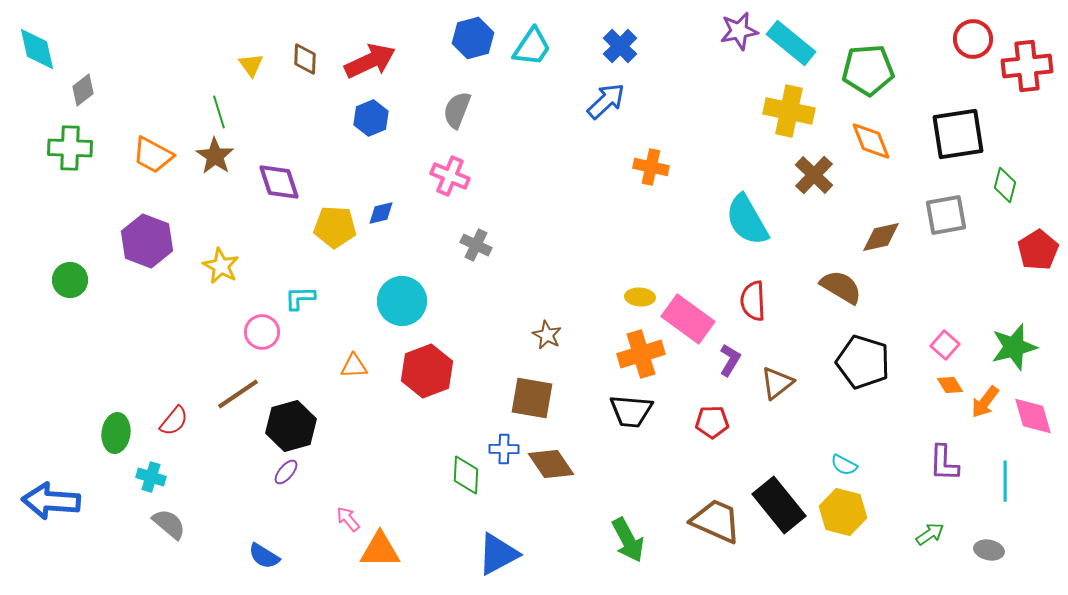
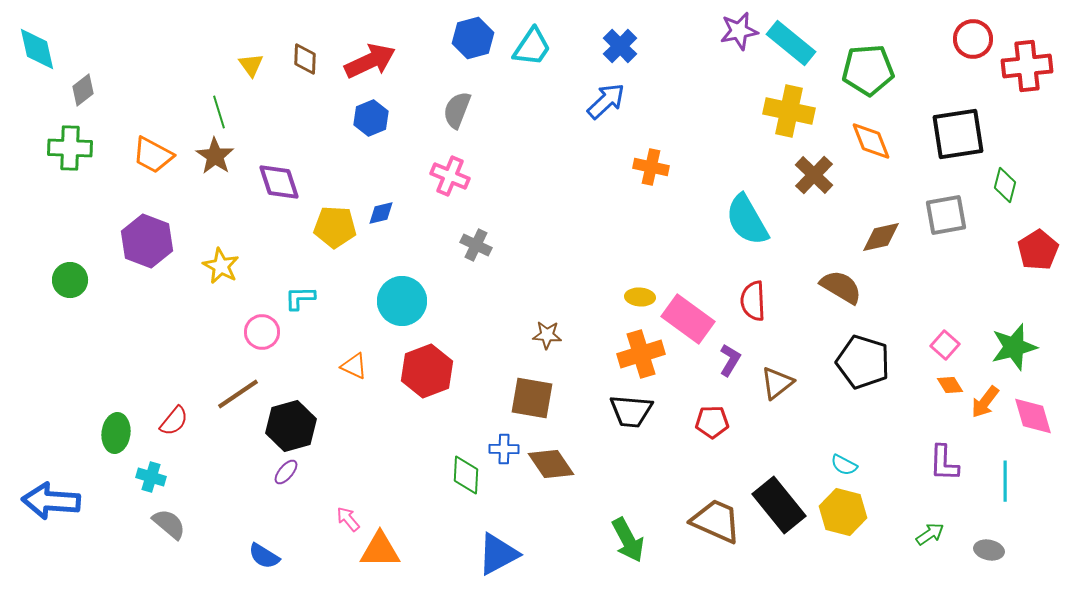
brown star at (547, 335): rotated 24 degrees counterclockwise
orange triangle at (354, 366): rotated 28 degrees clockwise
